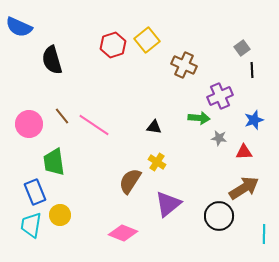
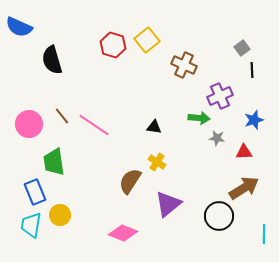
red hexagon: rotated 25 degrees counterclockwise
gray star: moved 2 px left
